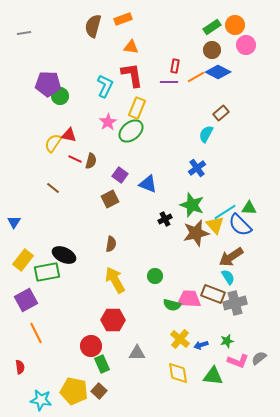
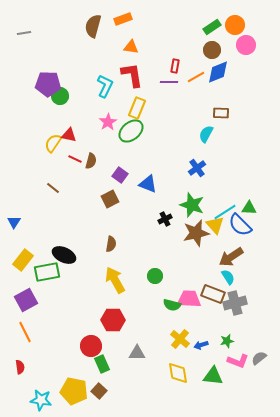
blue diamond at (218, 72): rotated 50 degrees counterclockwise
brown rectangle at (221, 113): rotated 42 degrees clockwise
orange line at (36, 333): moved 11 px left, 1 px up
